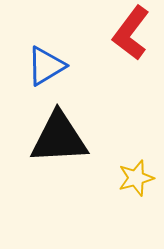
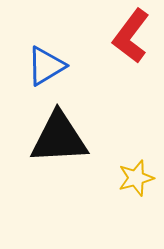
red L-shape: moved 3 px down
